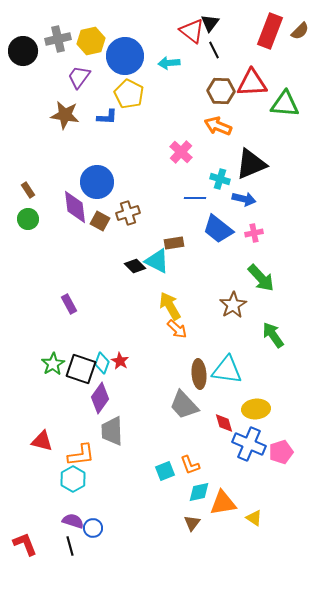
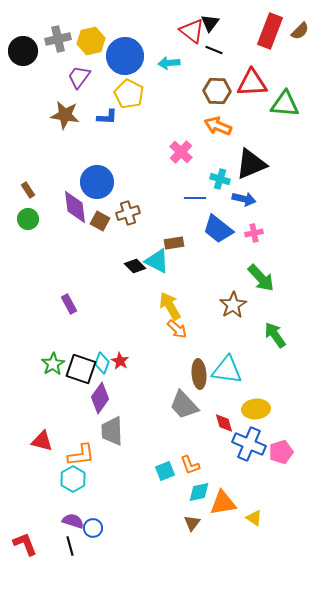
black line at (214, 50): rotated 42 degrees counterclockwise
brown hexagon at (221, 91): moved 4 px left
green arrow at (273, 335): moved 2 px right
